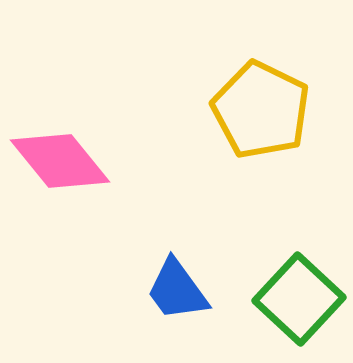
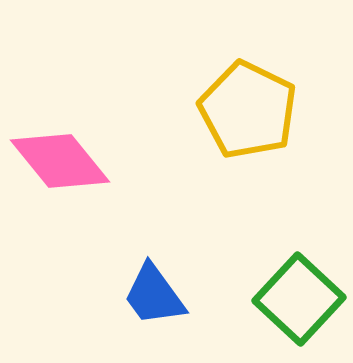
yellow pentagon: moved 13 px left
blue trapezoid: moved 23 px left, 5 px down
